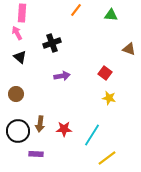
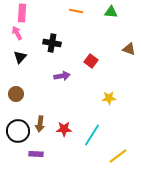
orange line: moved 1 px down; rotated 64 degrees clockwise
green triangle: moved 3 px up
black cross: rotated 30 degrees clockwise
black triangle: rotated 32 degrees clockwise
red square: moved 14 px left, 12 px up
yellow star: rotated 16 degrees counterclockwise
yellow line: moved 11 px right, 2 px up
